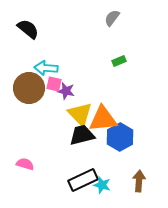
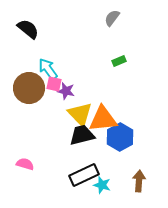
cyan arrow: moved 2 px right, 1 px down; rotated 50 degrees clockwise
black rectangle: moved 1 px right, 5 px up
